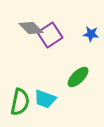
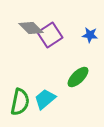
blue star: moved 1 px left, 1 px down
cyan trapezoid: rotated 120 degrees clockwise
